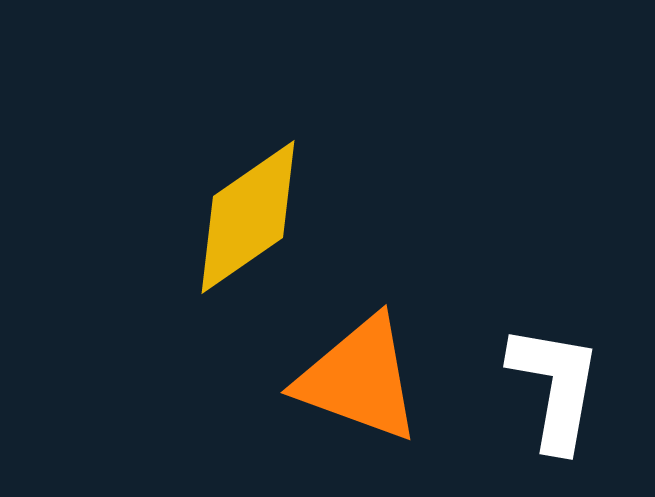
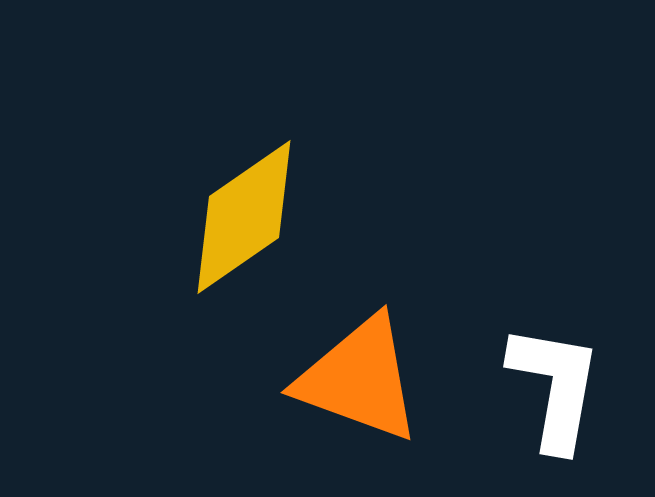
yellow diamond: moved 4 px left
